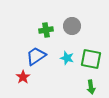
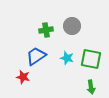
red star: rotated 24 degrees counterclockwise
